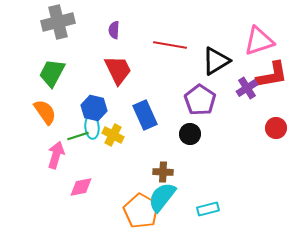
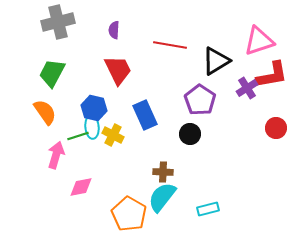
orange pentagon: moved 12 px left, 3 px down
